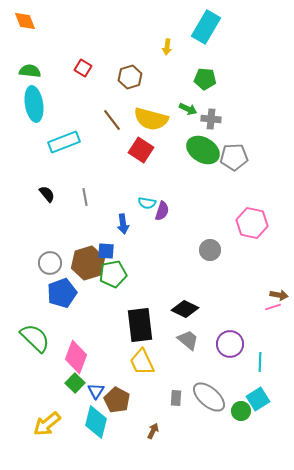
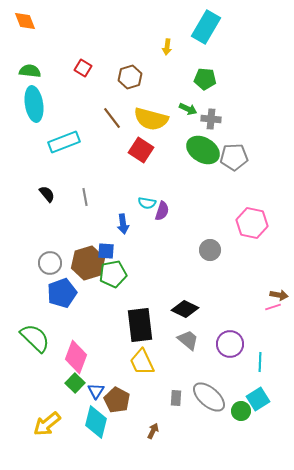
brown line at (112, 120): moved 2 px up
